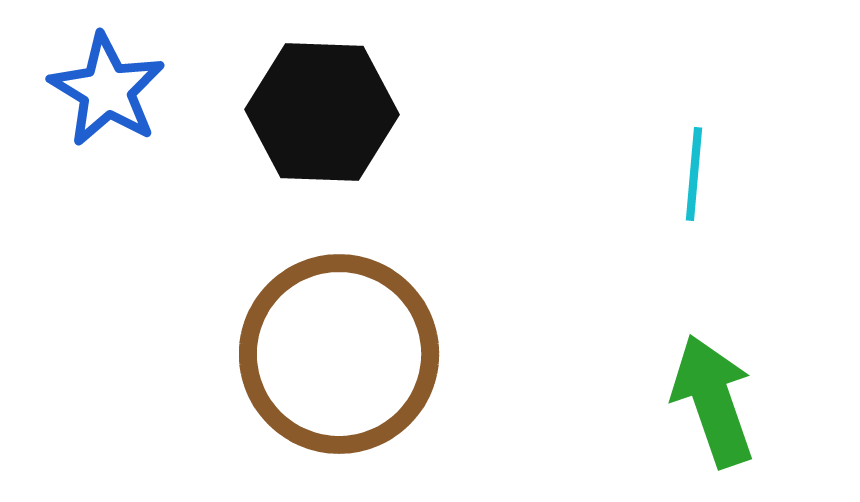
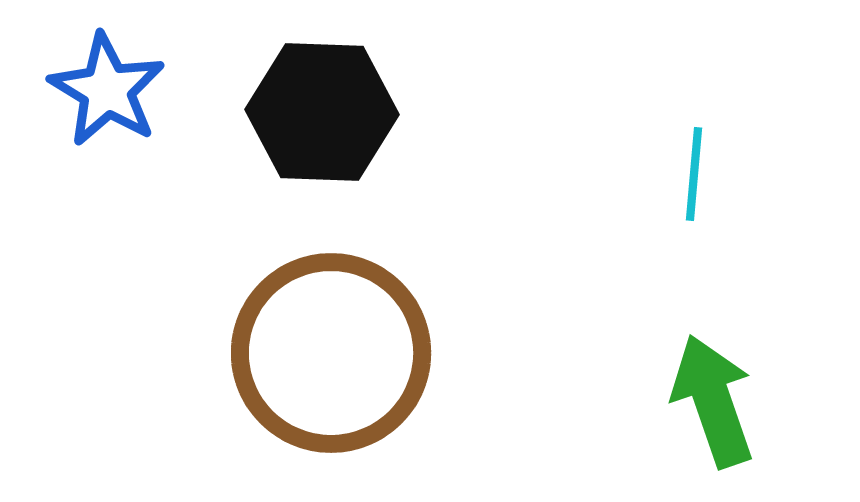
brown circle: moved 8 px left, 1 px up
